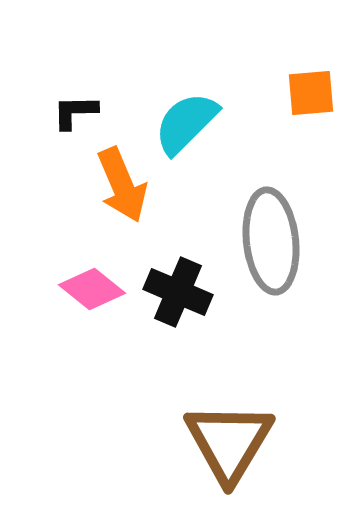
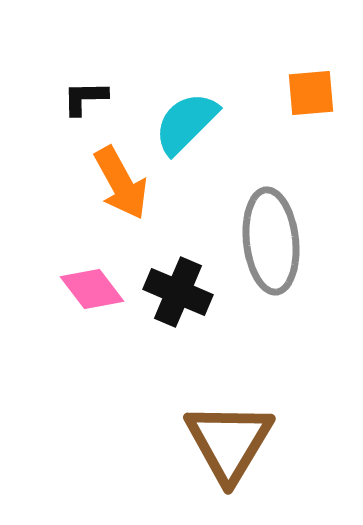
black L-shape: moved 10 px right, 14 px up
orange arrow: moved 1 px left, 2 px up; rotated 6 degrees counterclockwise
pink diamond: rotated 14 degrees clockwise
